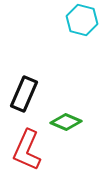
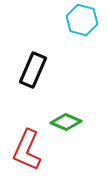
black rectangle: moved 9 px right, 24 px up
